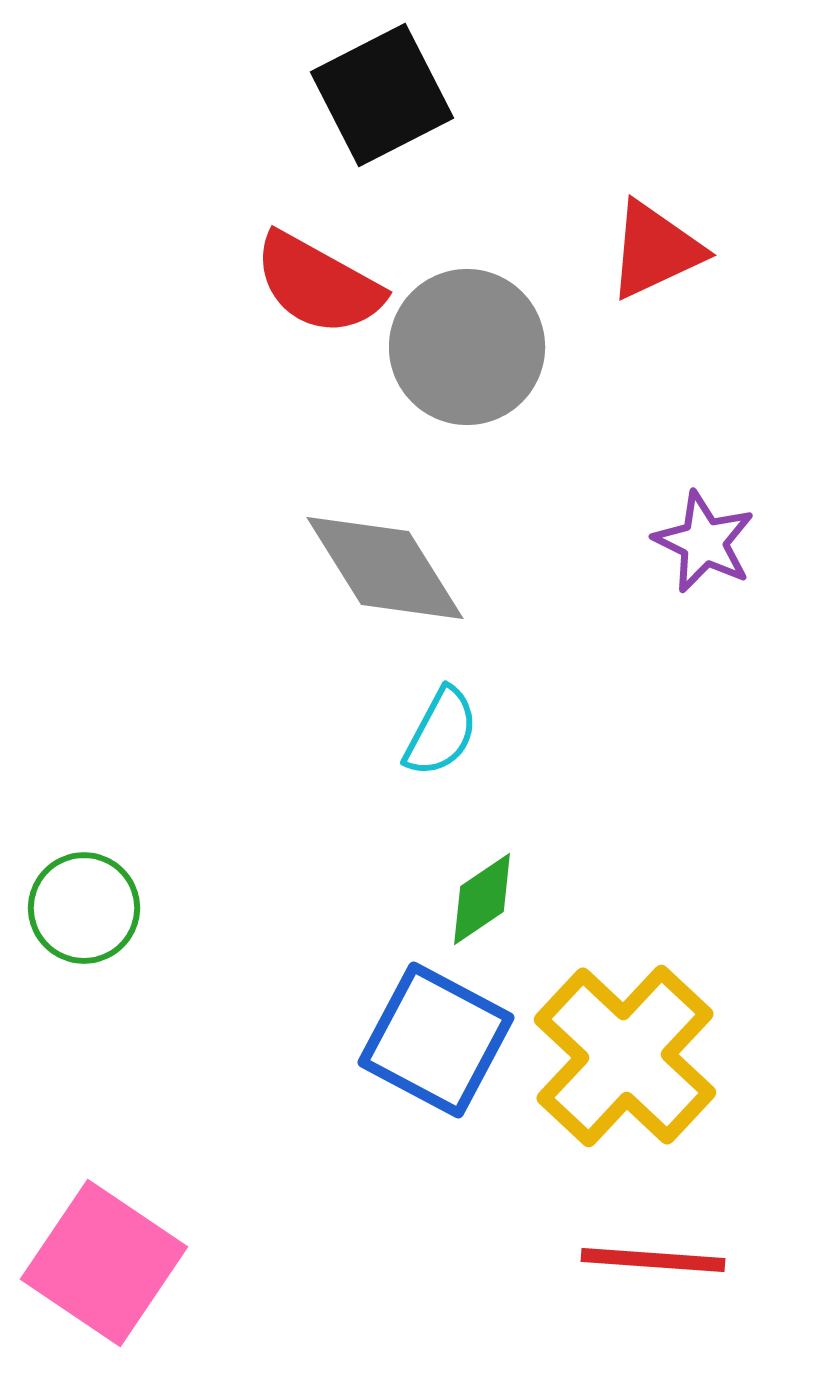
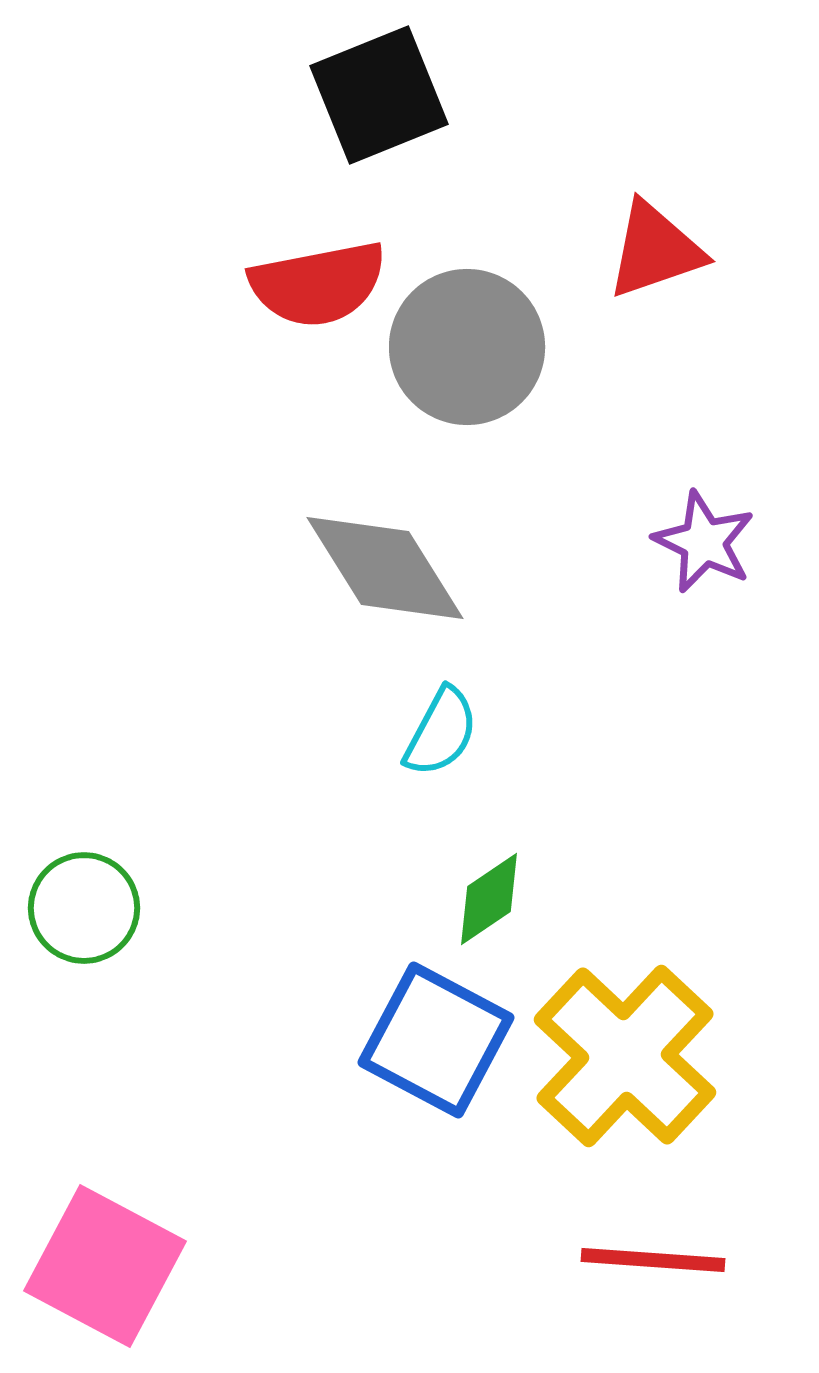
black square: moved 3 px left; rotated 5 degrees clockwise
red triangle: rotated 6 degrees clockwise
red semicircle: rotated 40 degrees counterclockwise
green diamond: moved 7 px right
pink square: moved 1 px right, 3 px down; rotated 6 degrees counterclockwise
